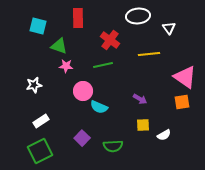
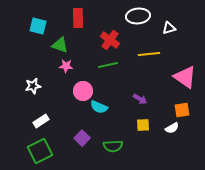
white triangle: rotated 48 degrees clockwise
green triangle: moved 1 px right, 1 px up
green line: moved 5 px right
white star: moved 1 px left, 1 px down
orange square: moved 8 px down
white semicircle: moved 8 px right, 7 px up
